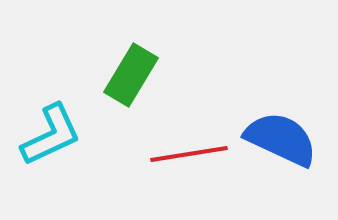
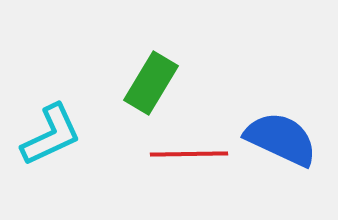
green rectangle: moved 20 px right, 8 px down
red line: rotated 8 degrees clockwise
